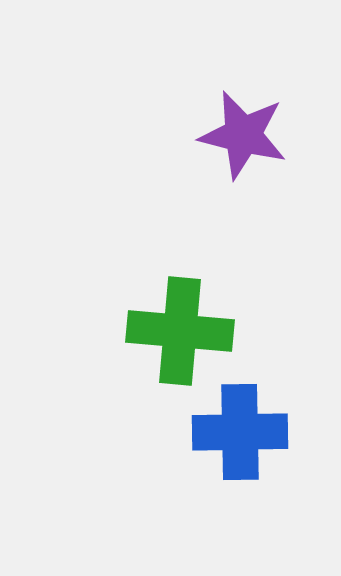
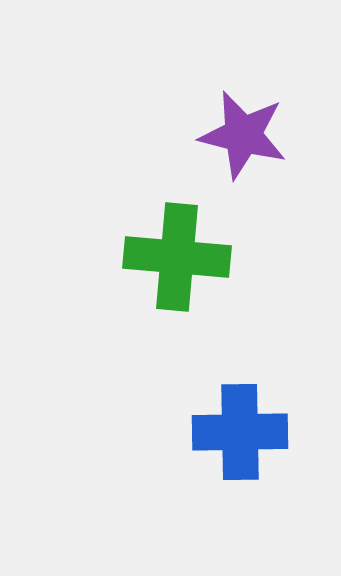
green cross: moved 3 px left, 74 px up
